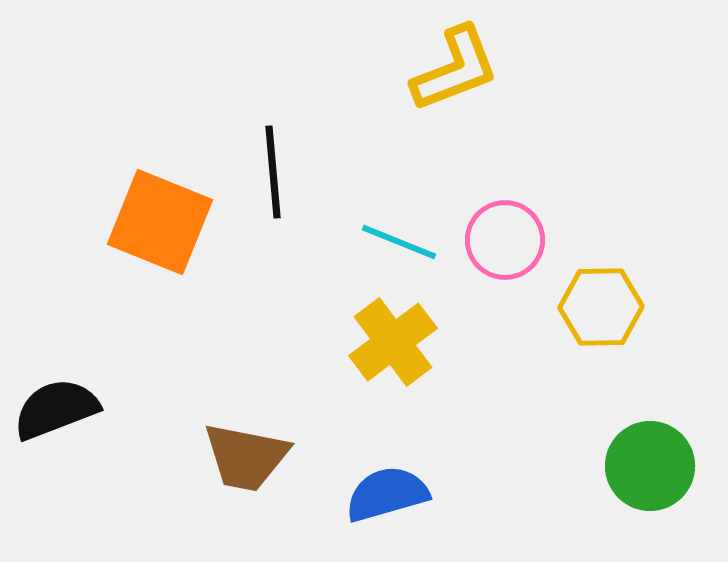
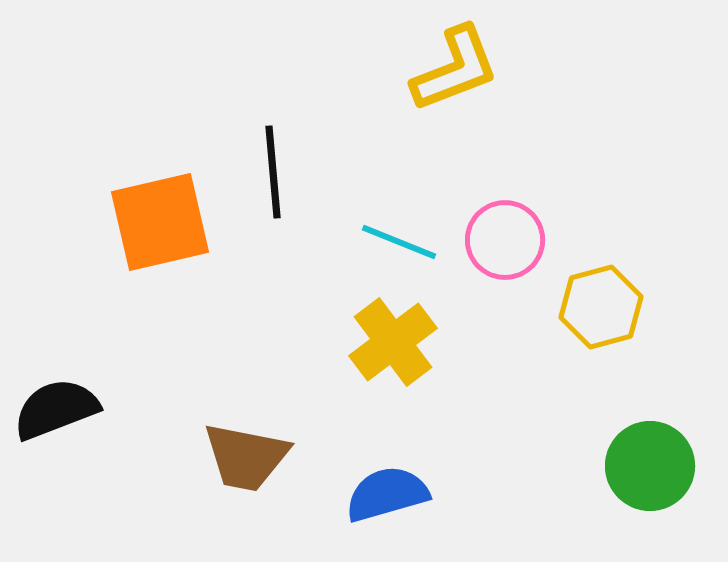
orange square: rotated 35 degrees counterclockwise
yellow hexagon: rotated 14 degrees counterclockwise
